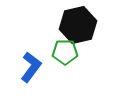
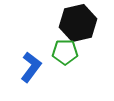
black hexagon: moved 2 px up
